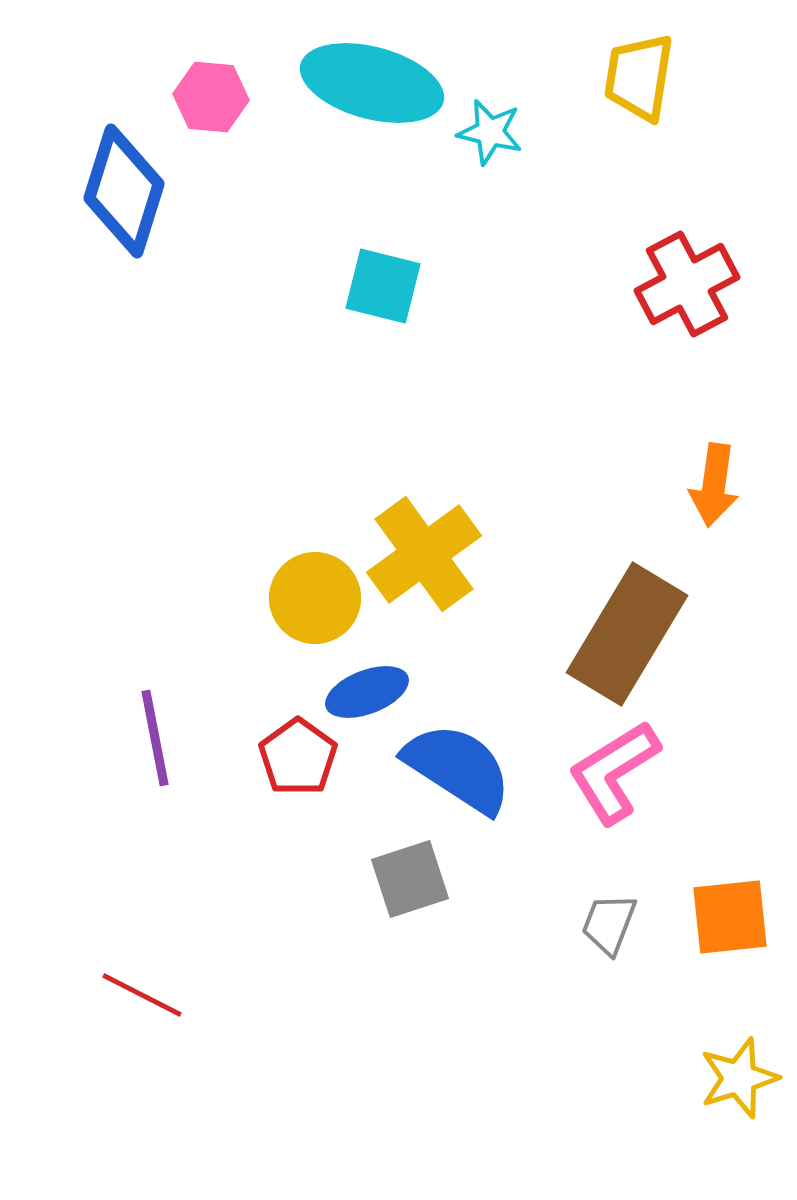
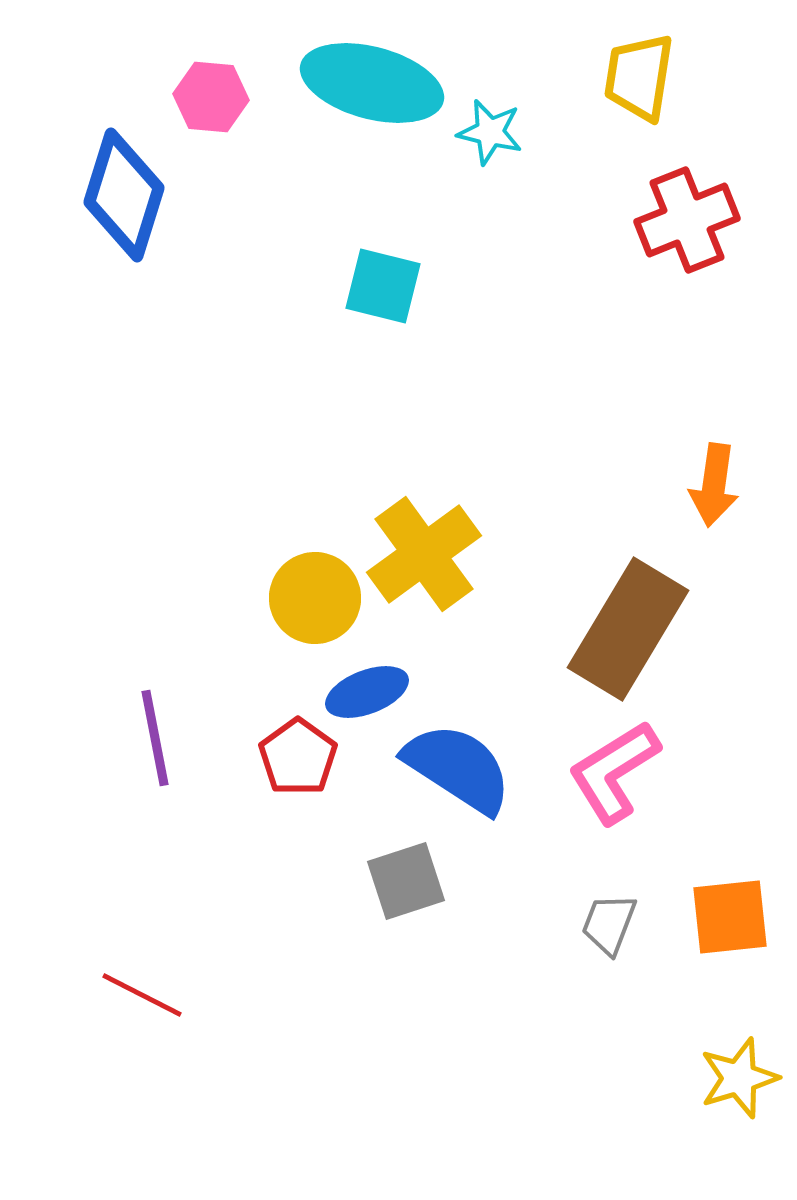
blue diamond: moved 4 px down
red cross: moved 64 px up; rotated 6 degrees clockwise
brown rectangle: moved 1 px right, 5 px up
gray square: moved 4 px left, 2 px down
